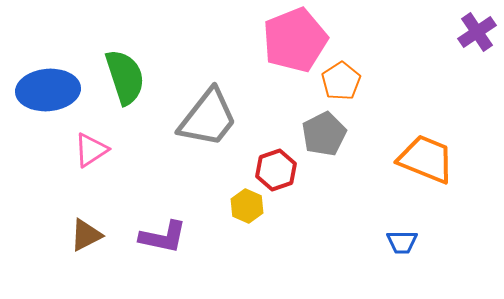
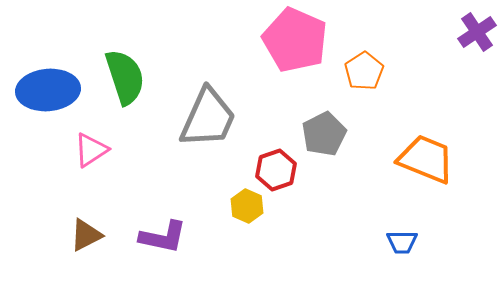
pink pentagon: rotated 26 degrees counterclockwise
orange pentagon: moved 23 px right, 10 px up
gray trapezoid: rotated 14 degrees counterclockwise
